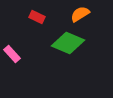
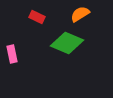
green diamond: moved 1 px left
pink rectangle: rotated 30 degrees clockwise
